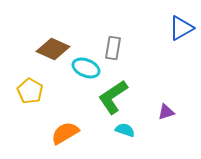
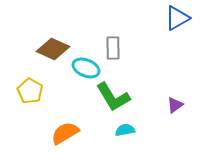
blue triangle: moved 4 px left, 10 px up
gray rectangle: rotated 10 degrees counterclockwise
green L-shape: rotated 87 degrees counterclockwise
purple triangle: moved 9 px right, 7 px up; rotated 18 degrees counterclockwise
cyan semicircle: rotated 30 degrees counterclockwise
